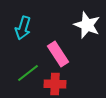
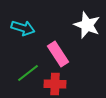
cyan arrow: rotated 90 degrees counterclockwise
